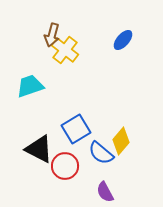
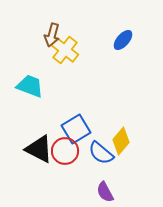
cyan trapezoid: rotated 40 degrees clockwise
red circle: moved 15 px up
